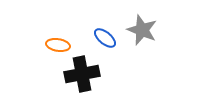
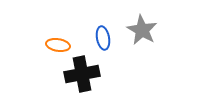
gray star: rotated 8 degrees clockwise
blue ellipse: moved 2 px left; rotated 40 degrees clockwise
